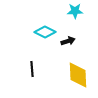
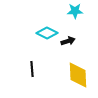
cyan diamond: moved 2 px right, 1 px down
